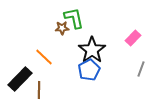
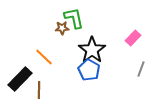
blue pentagon: rotated 15 degrees counterclockwise
